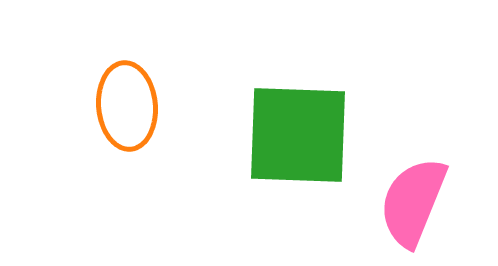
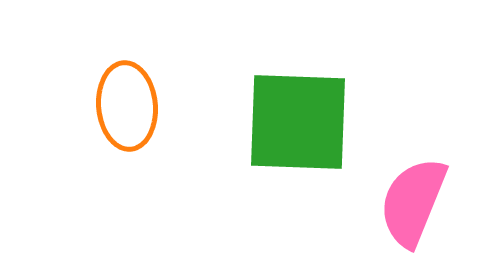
green square: moved 13 px up
